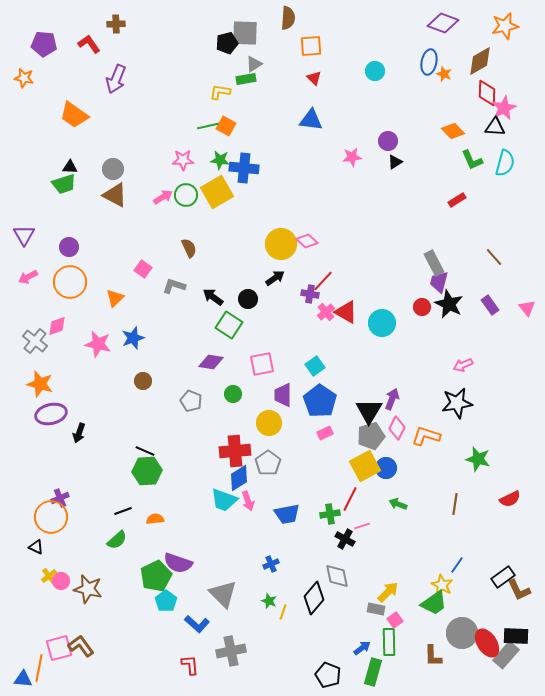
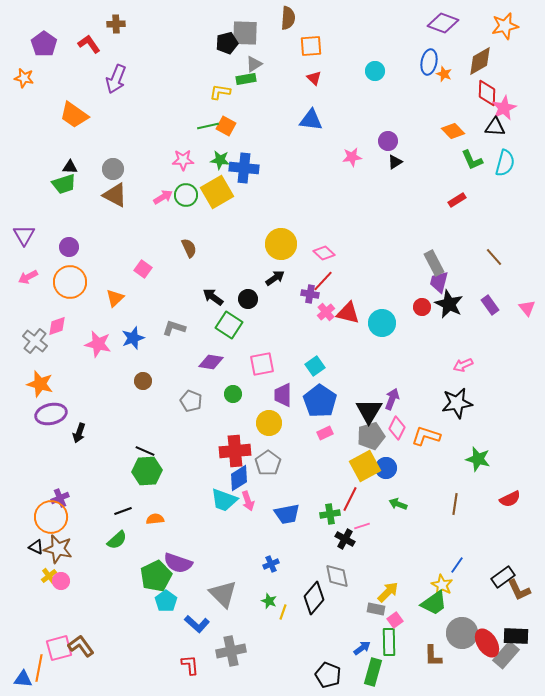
purple pentagon at (44, 44): rotated 30 degrees clockwise
pink diamond at (307, 241): moved 17 px right, 12 px down
gray L-shape at (174, 286): moved 42 px down
red triangle at (346, 312): moved 2 px right, 1 px down; rotated 15 degrees counterclockwise
brown star at (88, 589): moved 30 px left, 40 px up
